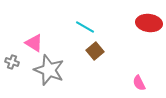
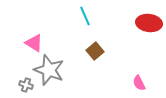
cyan line: moved 11 px up; rotated 36 degrees clockwise
gray cross: moved 14 px right, 23 px down
